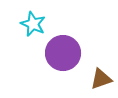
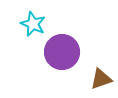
purple circle: moved 1 px left, 1 px up
